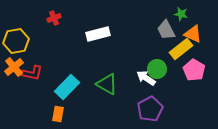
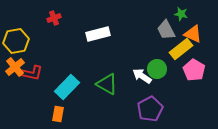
orange cross: moved 1 px right
white arrow: moved 4 px left, 2 px up
